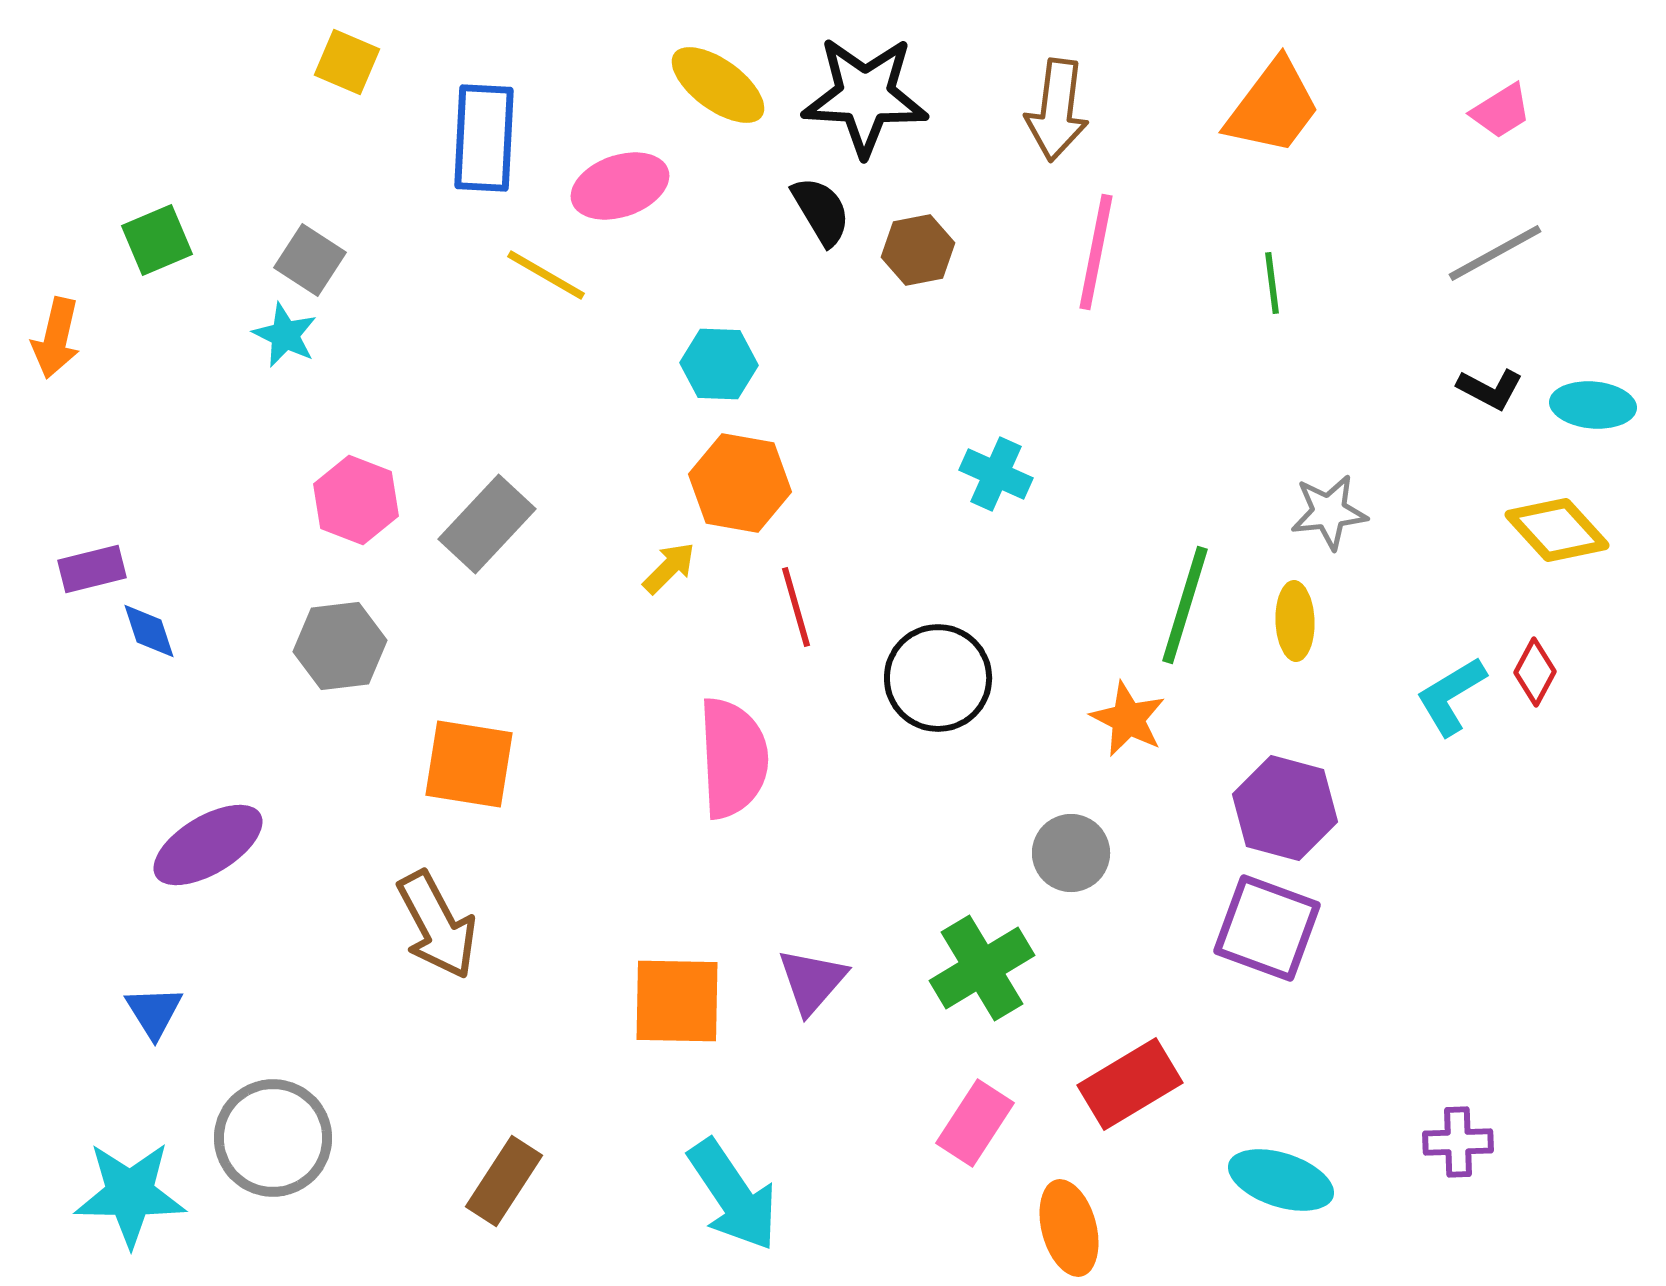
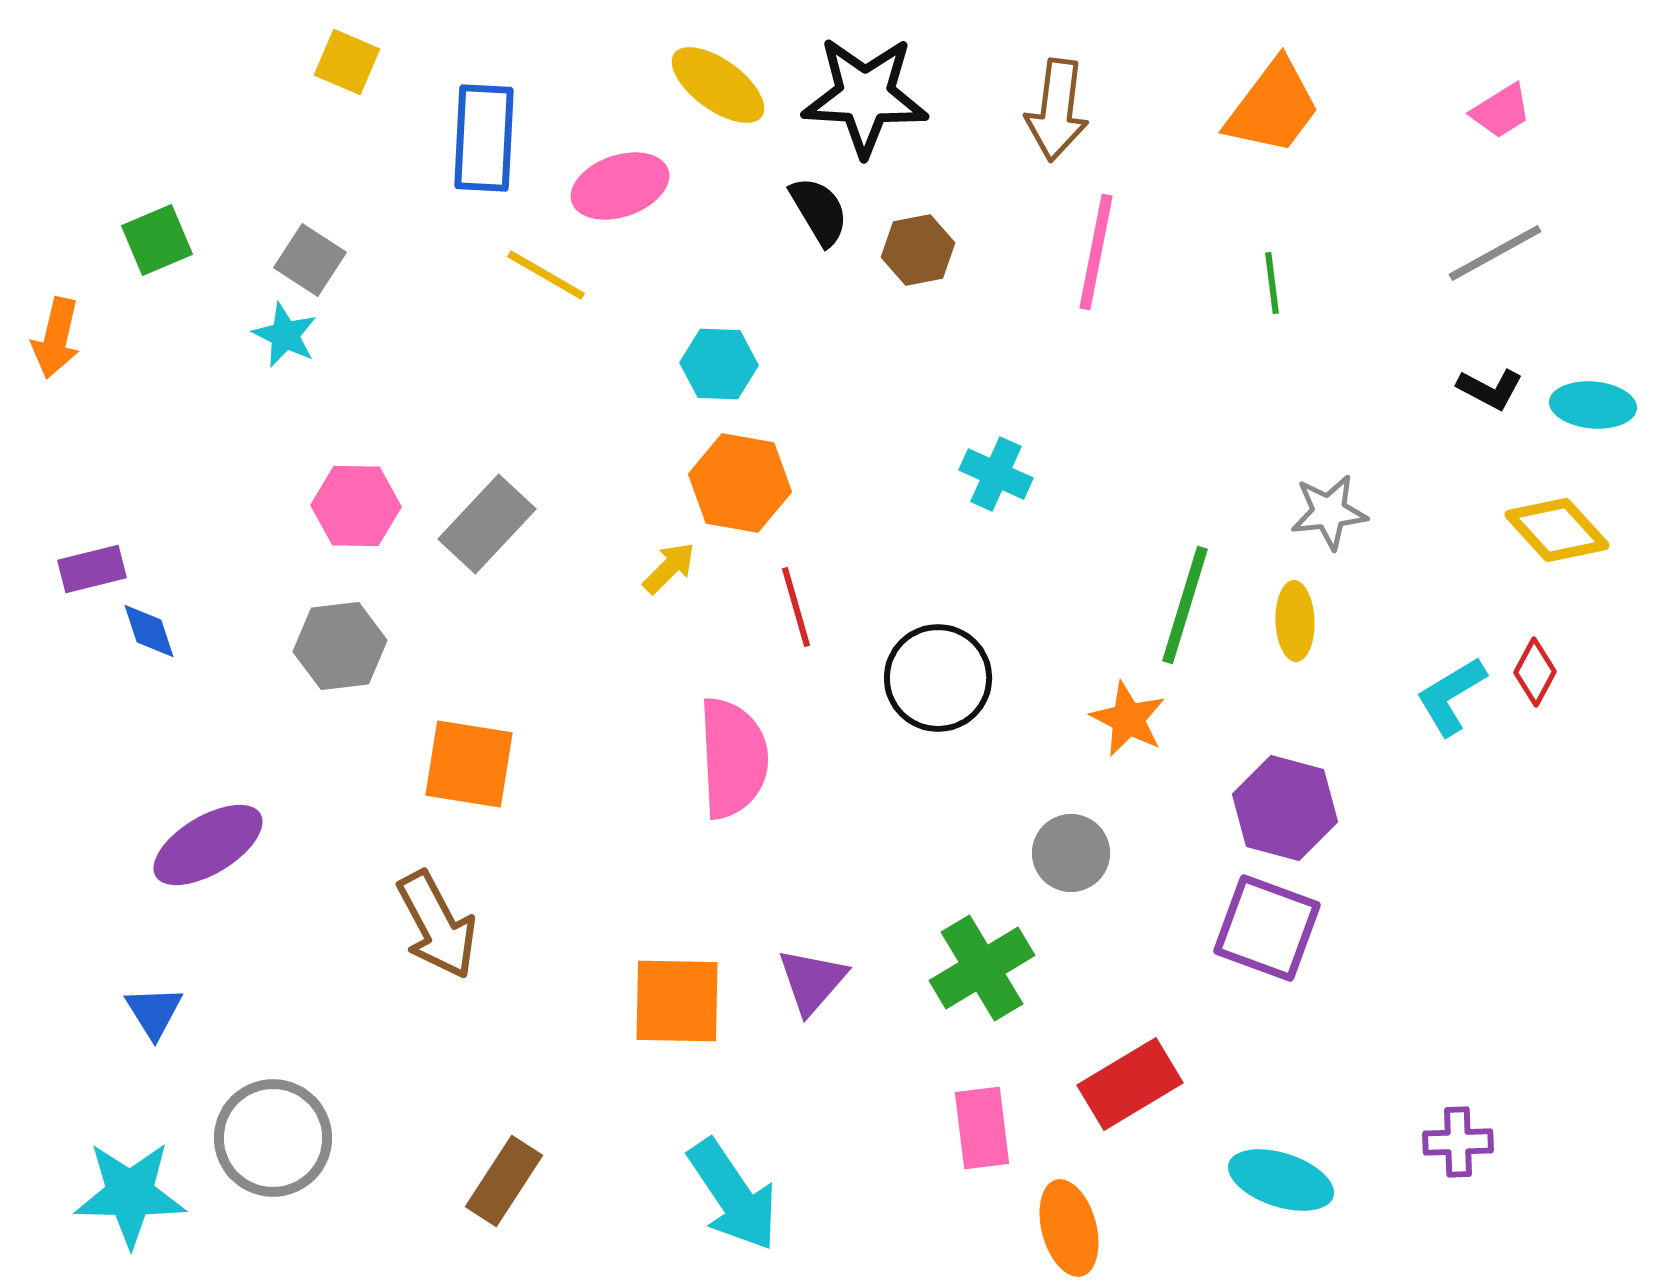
black semicircle at (821, 211): moved 2 px left
pink hexagon at (356, 500): moved 6 px down; rotated 20 degrees counterclockwise
pink rectangle at (975, 1123): moved 7 px right, 5 px down; rotated 40 degrees counterclockwise
